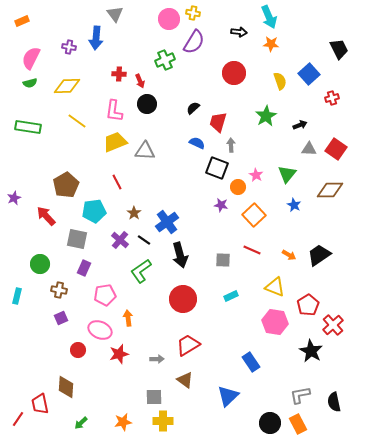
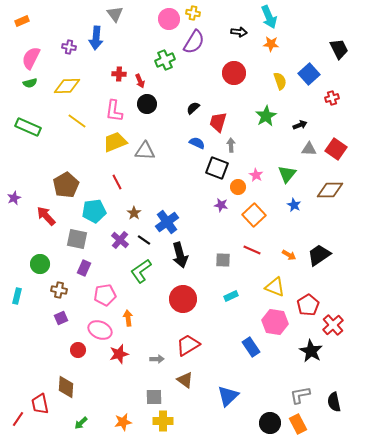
green rectangle at (28, 127): rotated 15 degrees clockwise
blue rectangle at (251, 362): moved 15 px up
